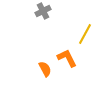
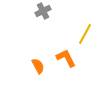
orange L-shape: moved 1 px left
orange semicircle: moved 7 px left, 3 px up
